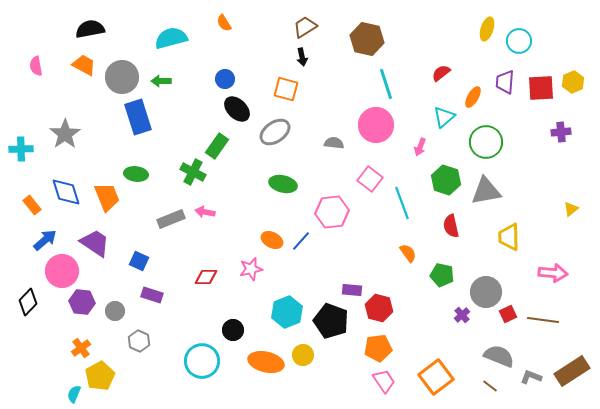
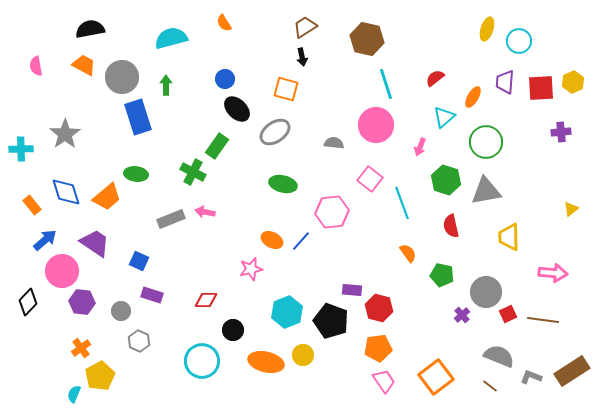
red semicircle at (441, 73): moved 6 px left, 5 px down
green arrow at (161, 81): moved 5 px right, 4 px down; rotated 90 degrees clockwise
orange trapezoid at (107, 197): rotated 72 degrees clockwise
red diamond at (206, 277): moved 23 px down
gray circle at (115, 311): moved 6 px right
